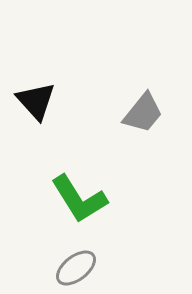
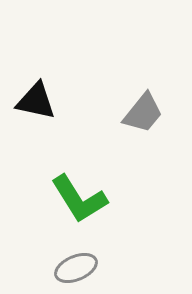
black triangle: rotated 36 degrees counterclockwise
gray ellipse: rotated 15 degrees clockwise
